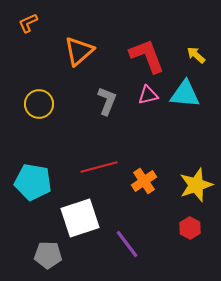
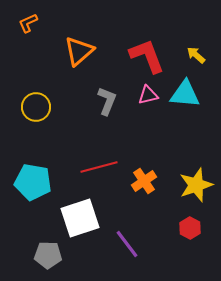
yellow circle: moved 3 px left, 3 px down
